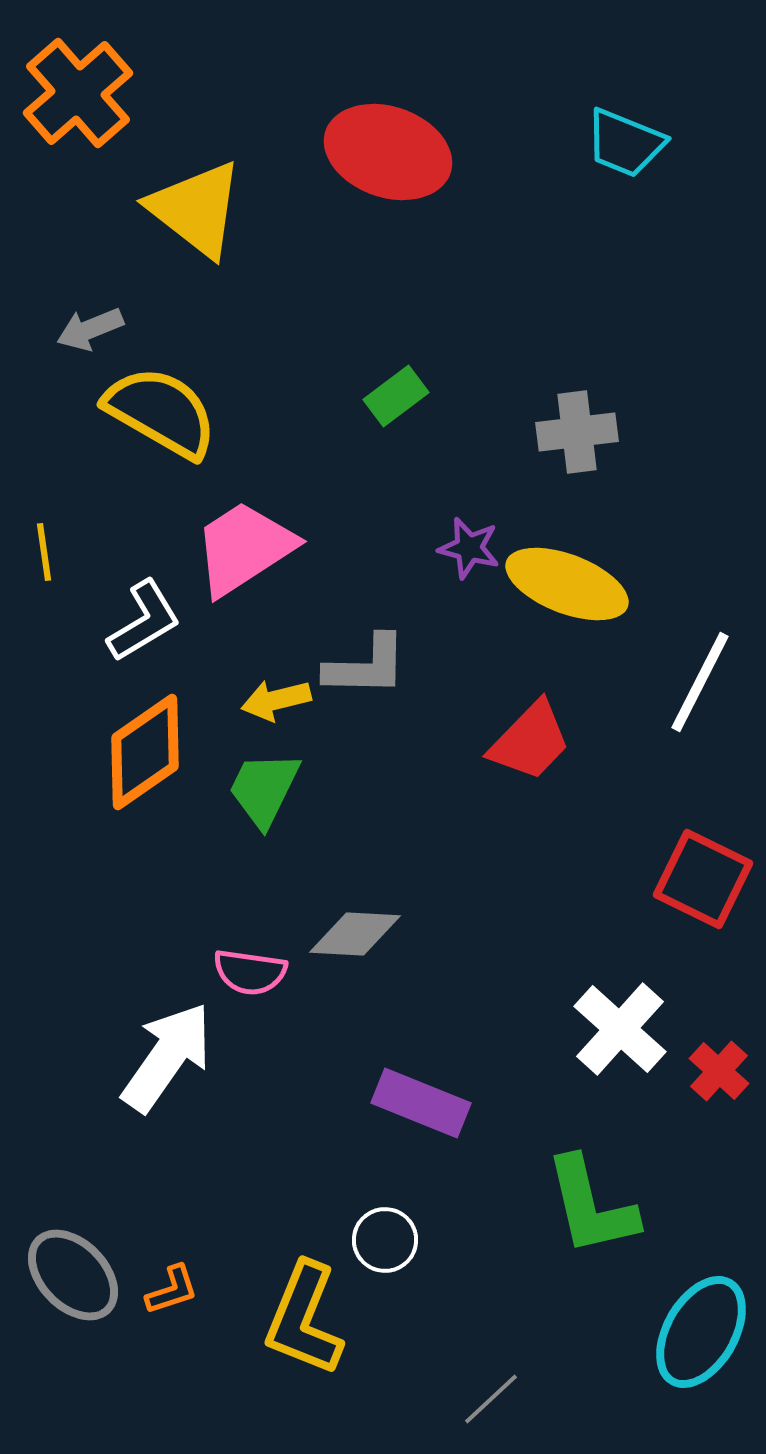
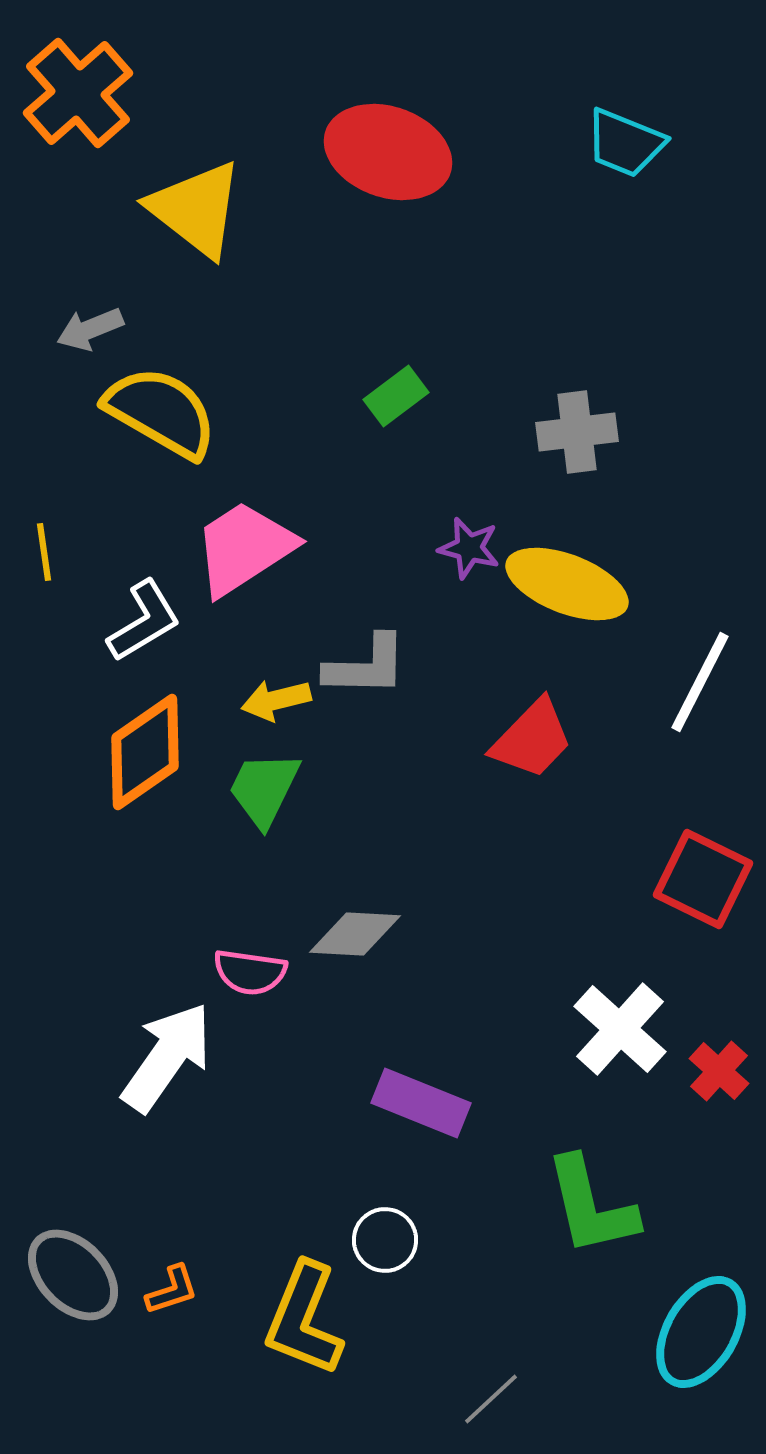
red trapezoid: moved 2 px right, 2 px up
